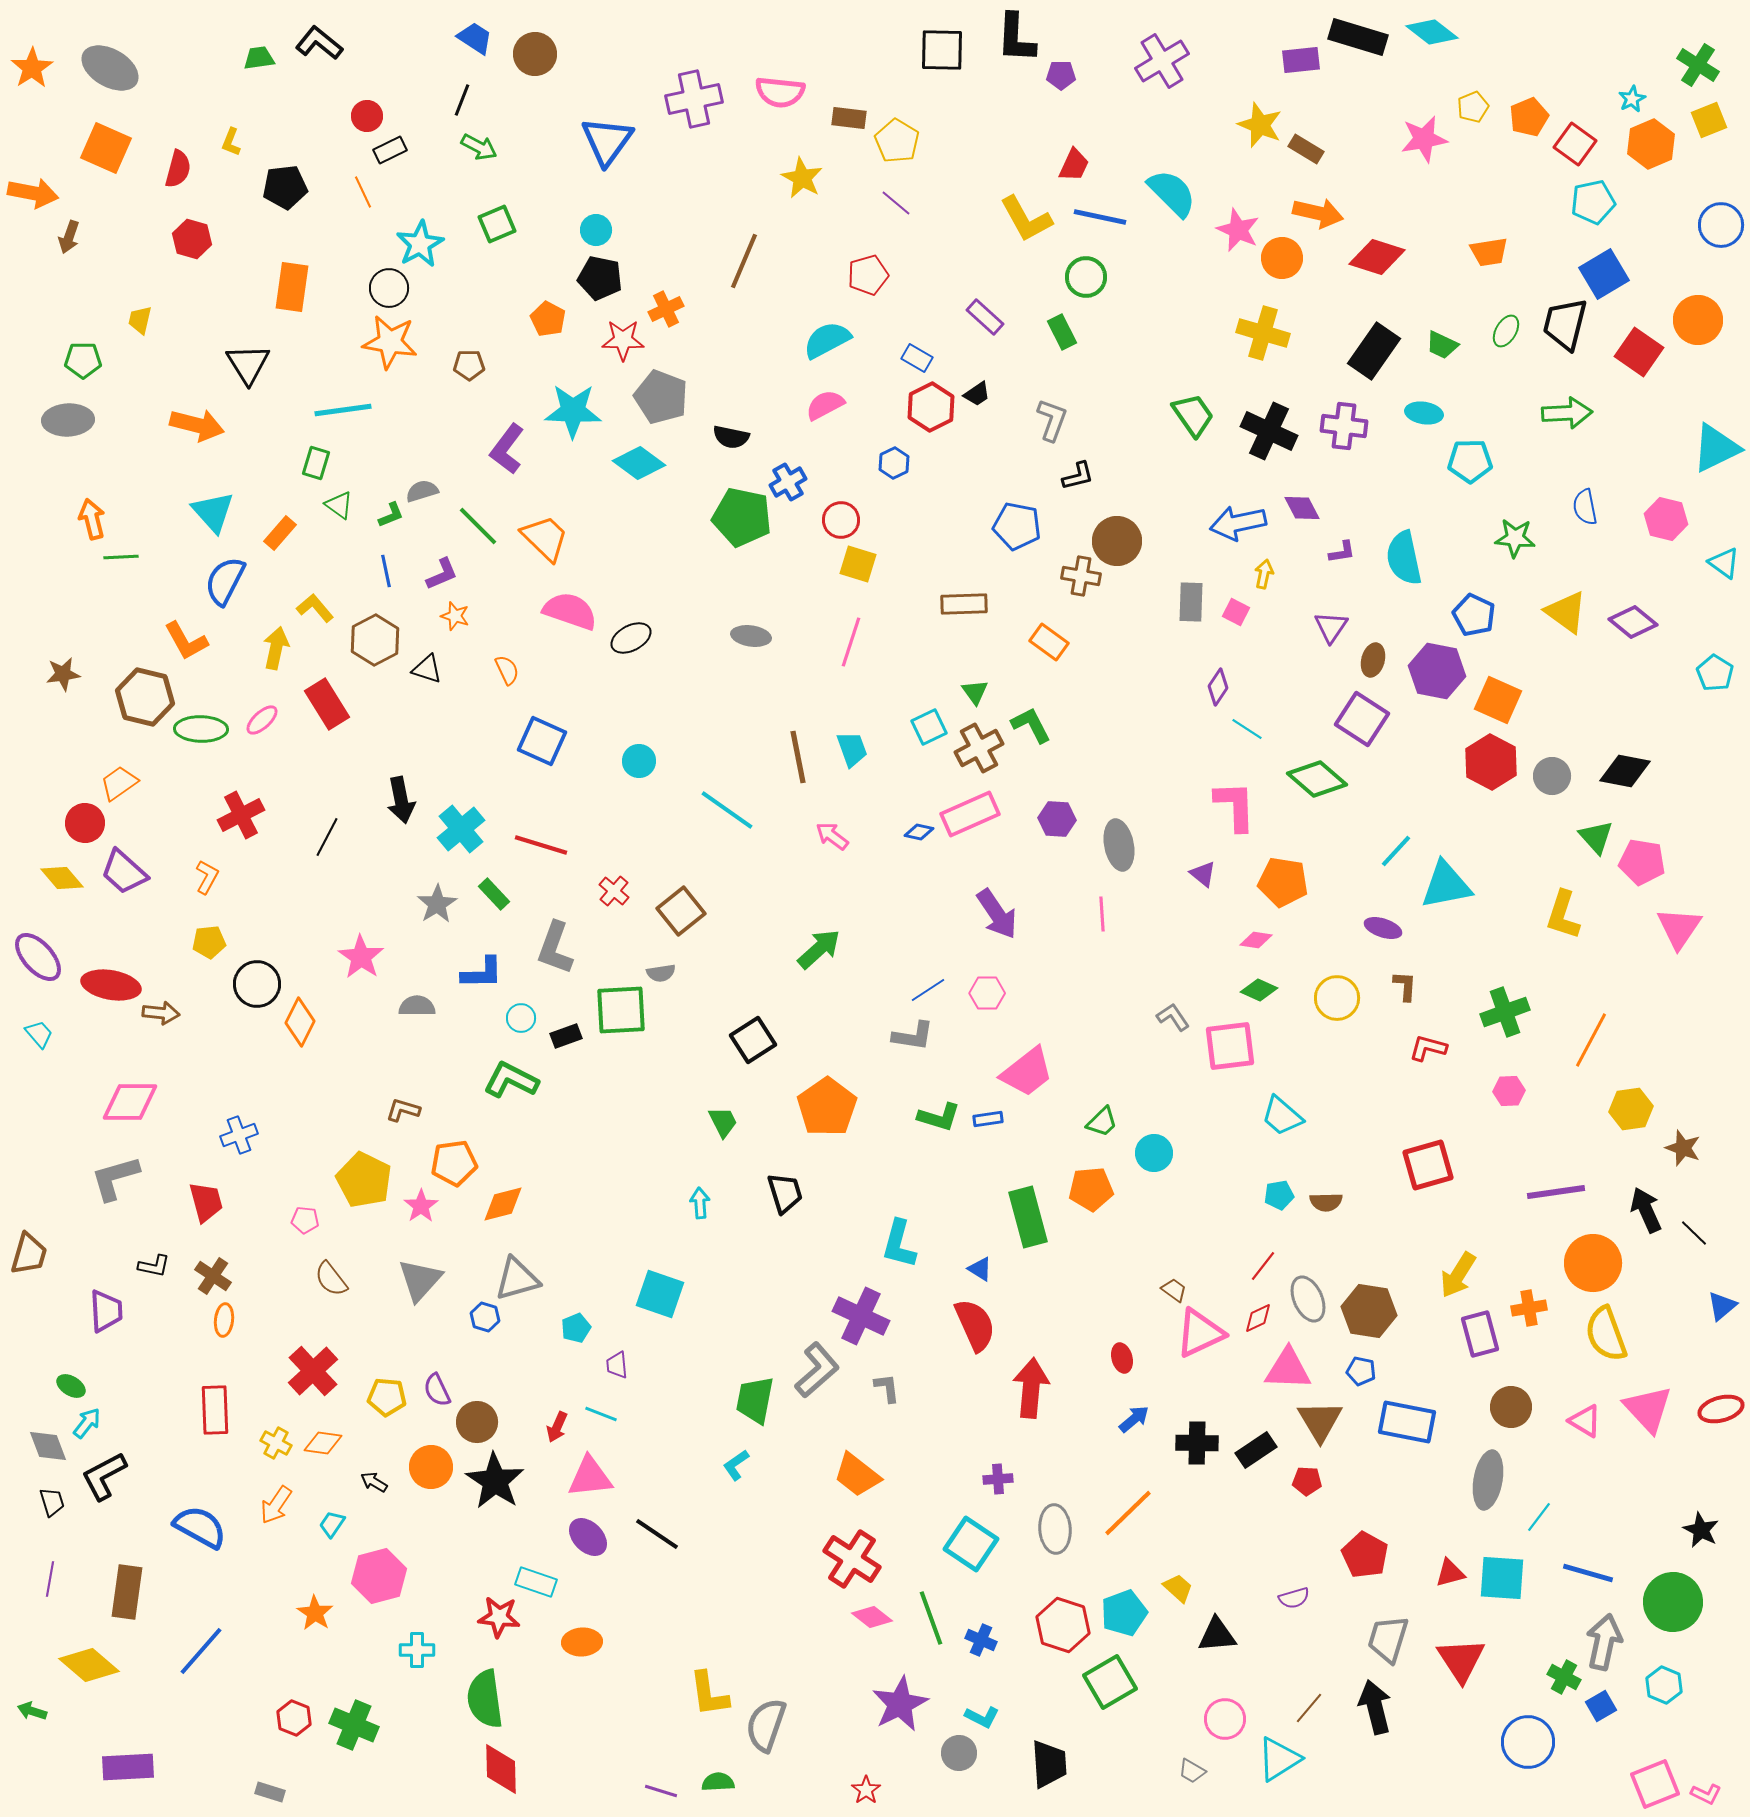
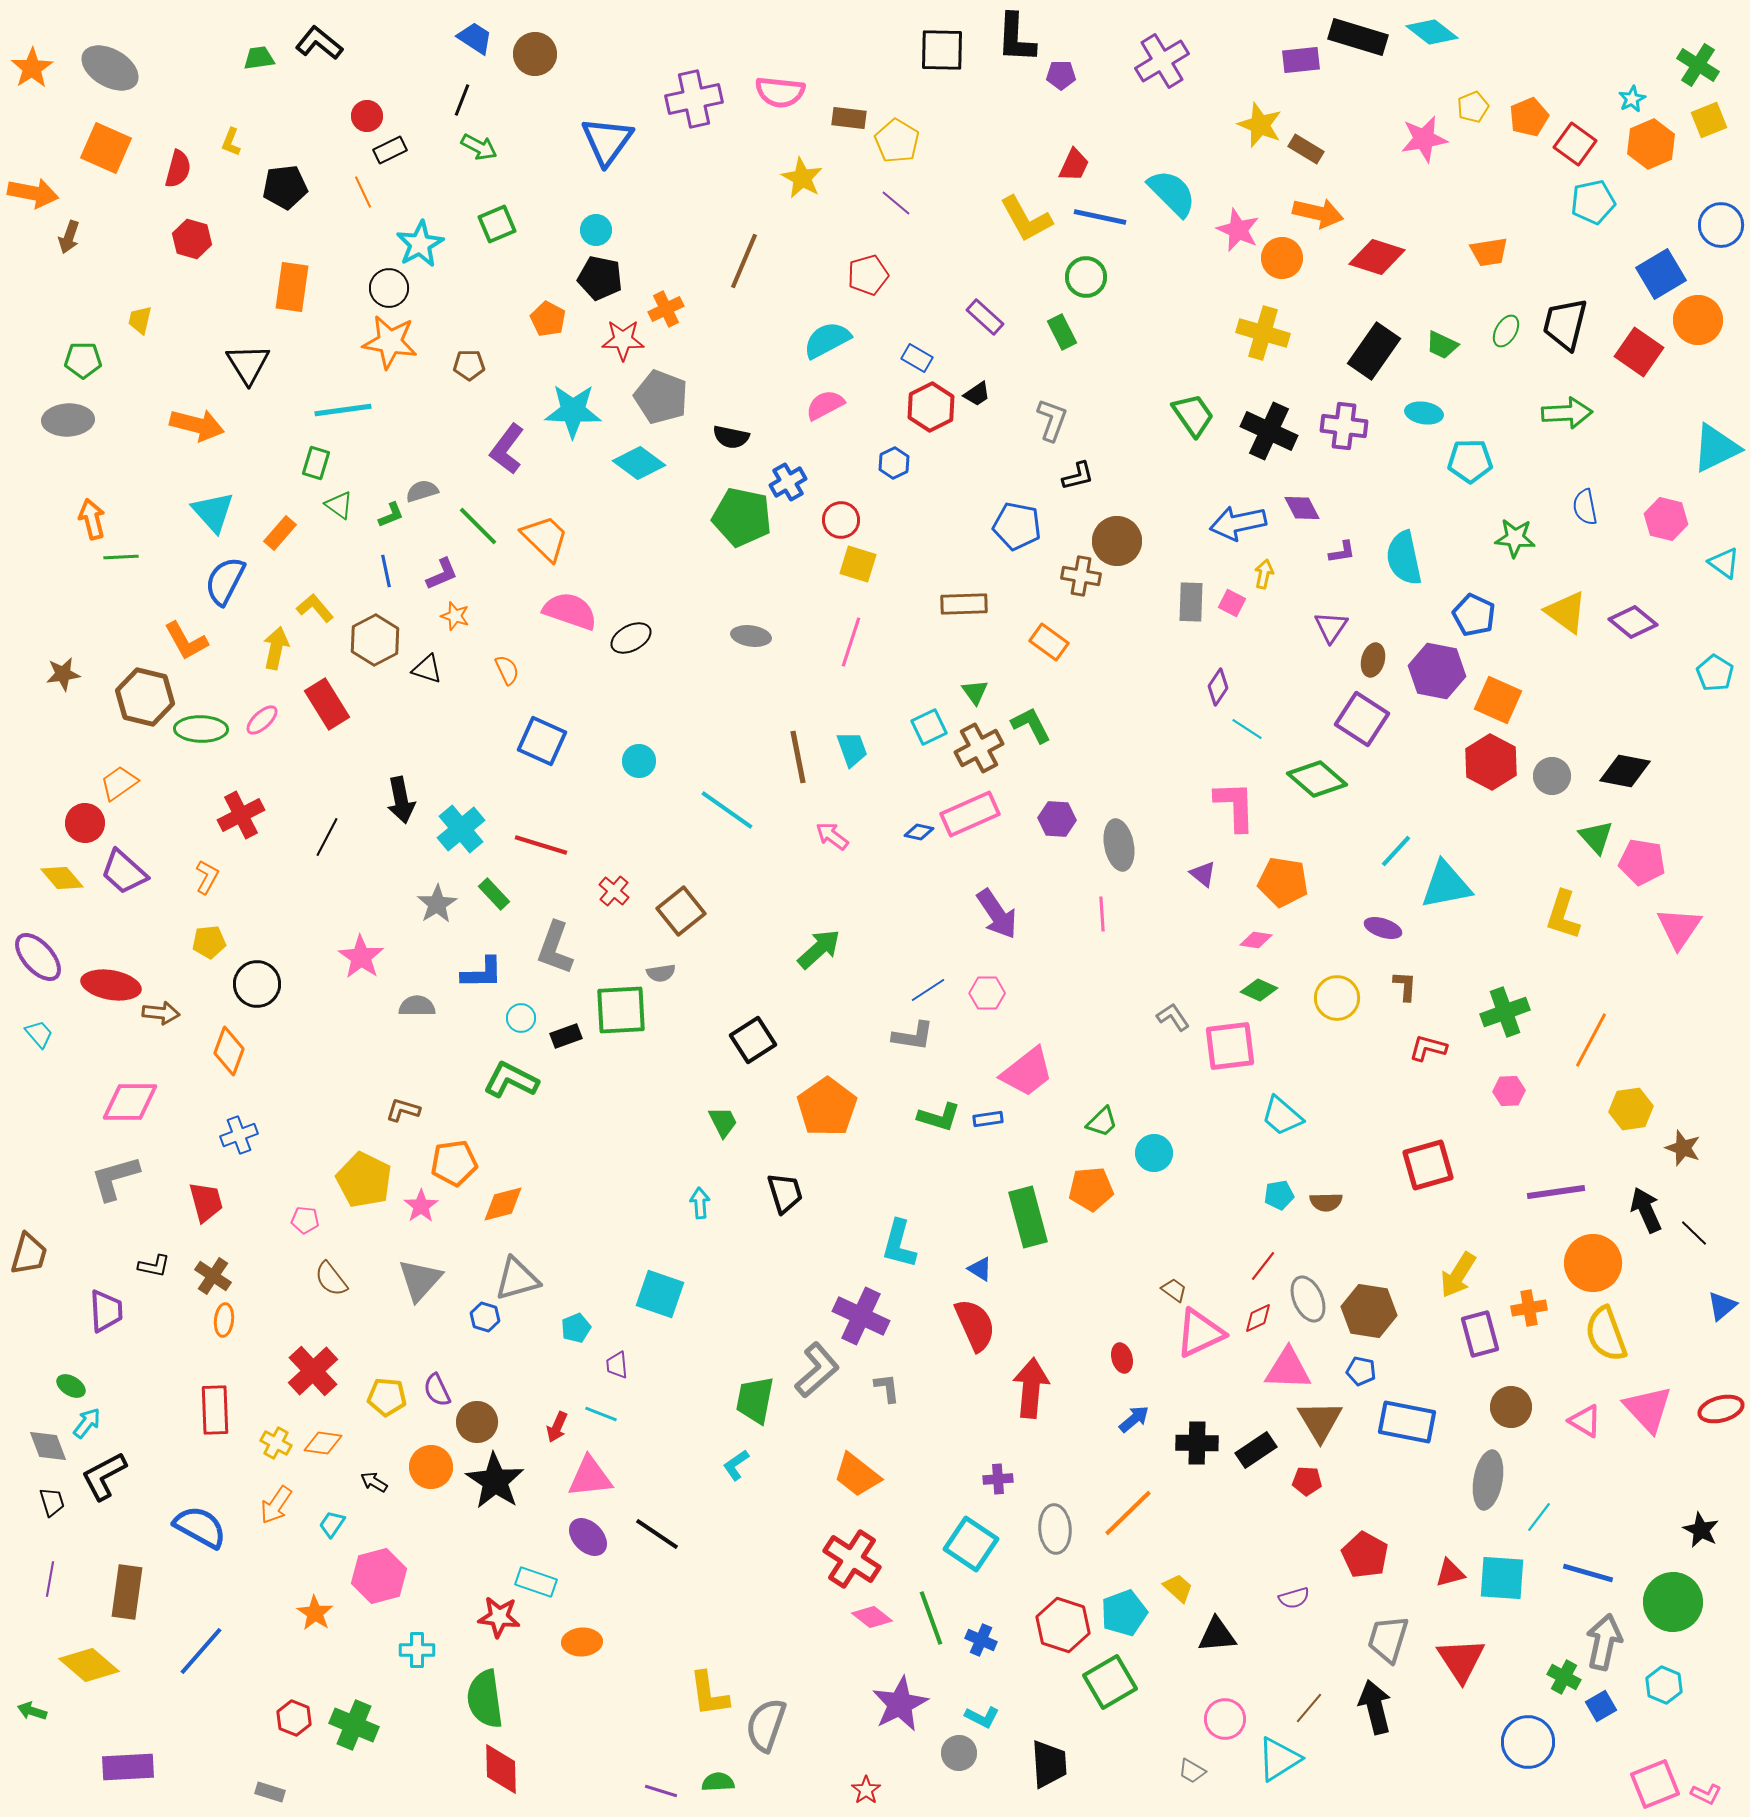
blue square at (1604, 274): moved 57 px right
pink square at (1236, 612): moved 4 px left, 9 px up
orange diamond at (300, 1022): moved 71 px left, 29 px down; rotated 6 degrees counterclockwise
